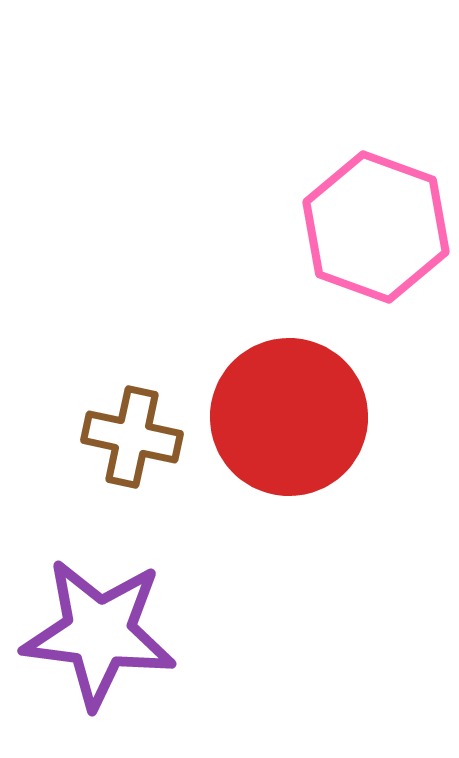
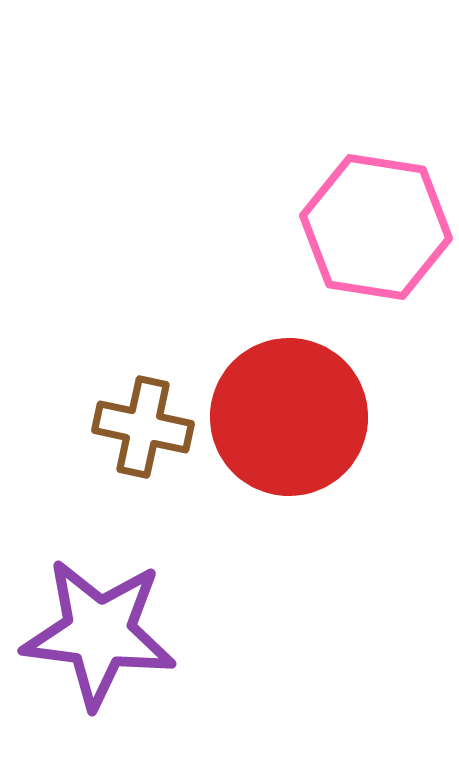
pink hexagon: rotated 11 degrees counterclockwise
brown cross: moved 11 px right, 10 px up
